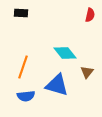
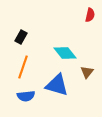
black rectangle: moved 24 px down; rotated 64 degrees counterclockwise
